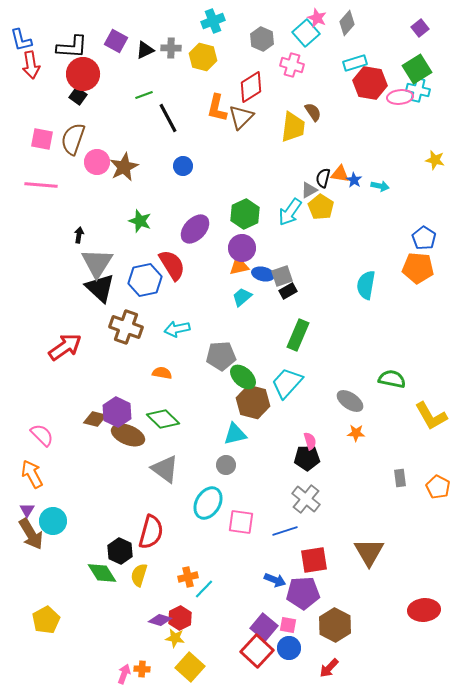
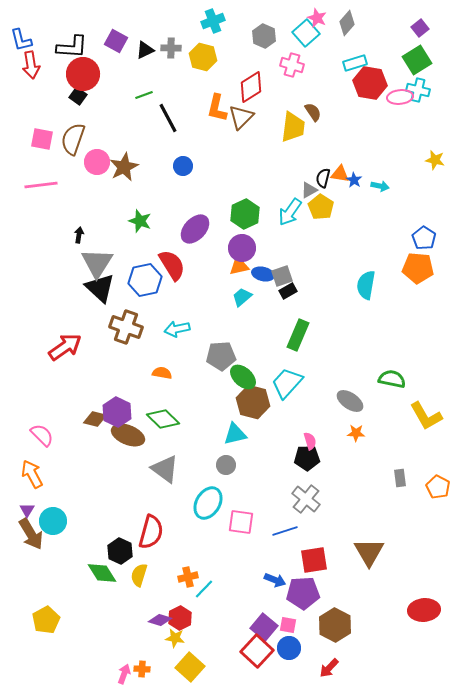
gray hexagon at (262, 39): moved 2 px right, 3 px up
green square at (417, 69): moved 9 px up
pink line at (41, 185): rotated 12 degrees counterclockwise
yellow L-shape at (431, 416): moved 5 px left
